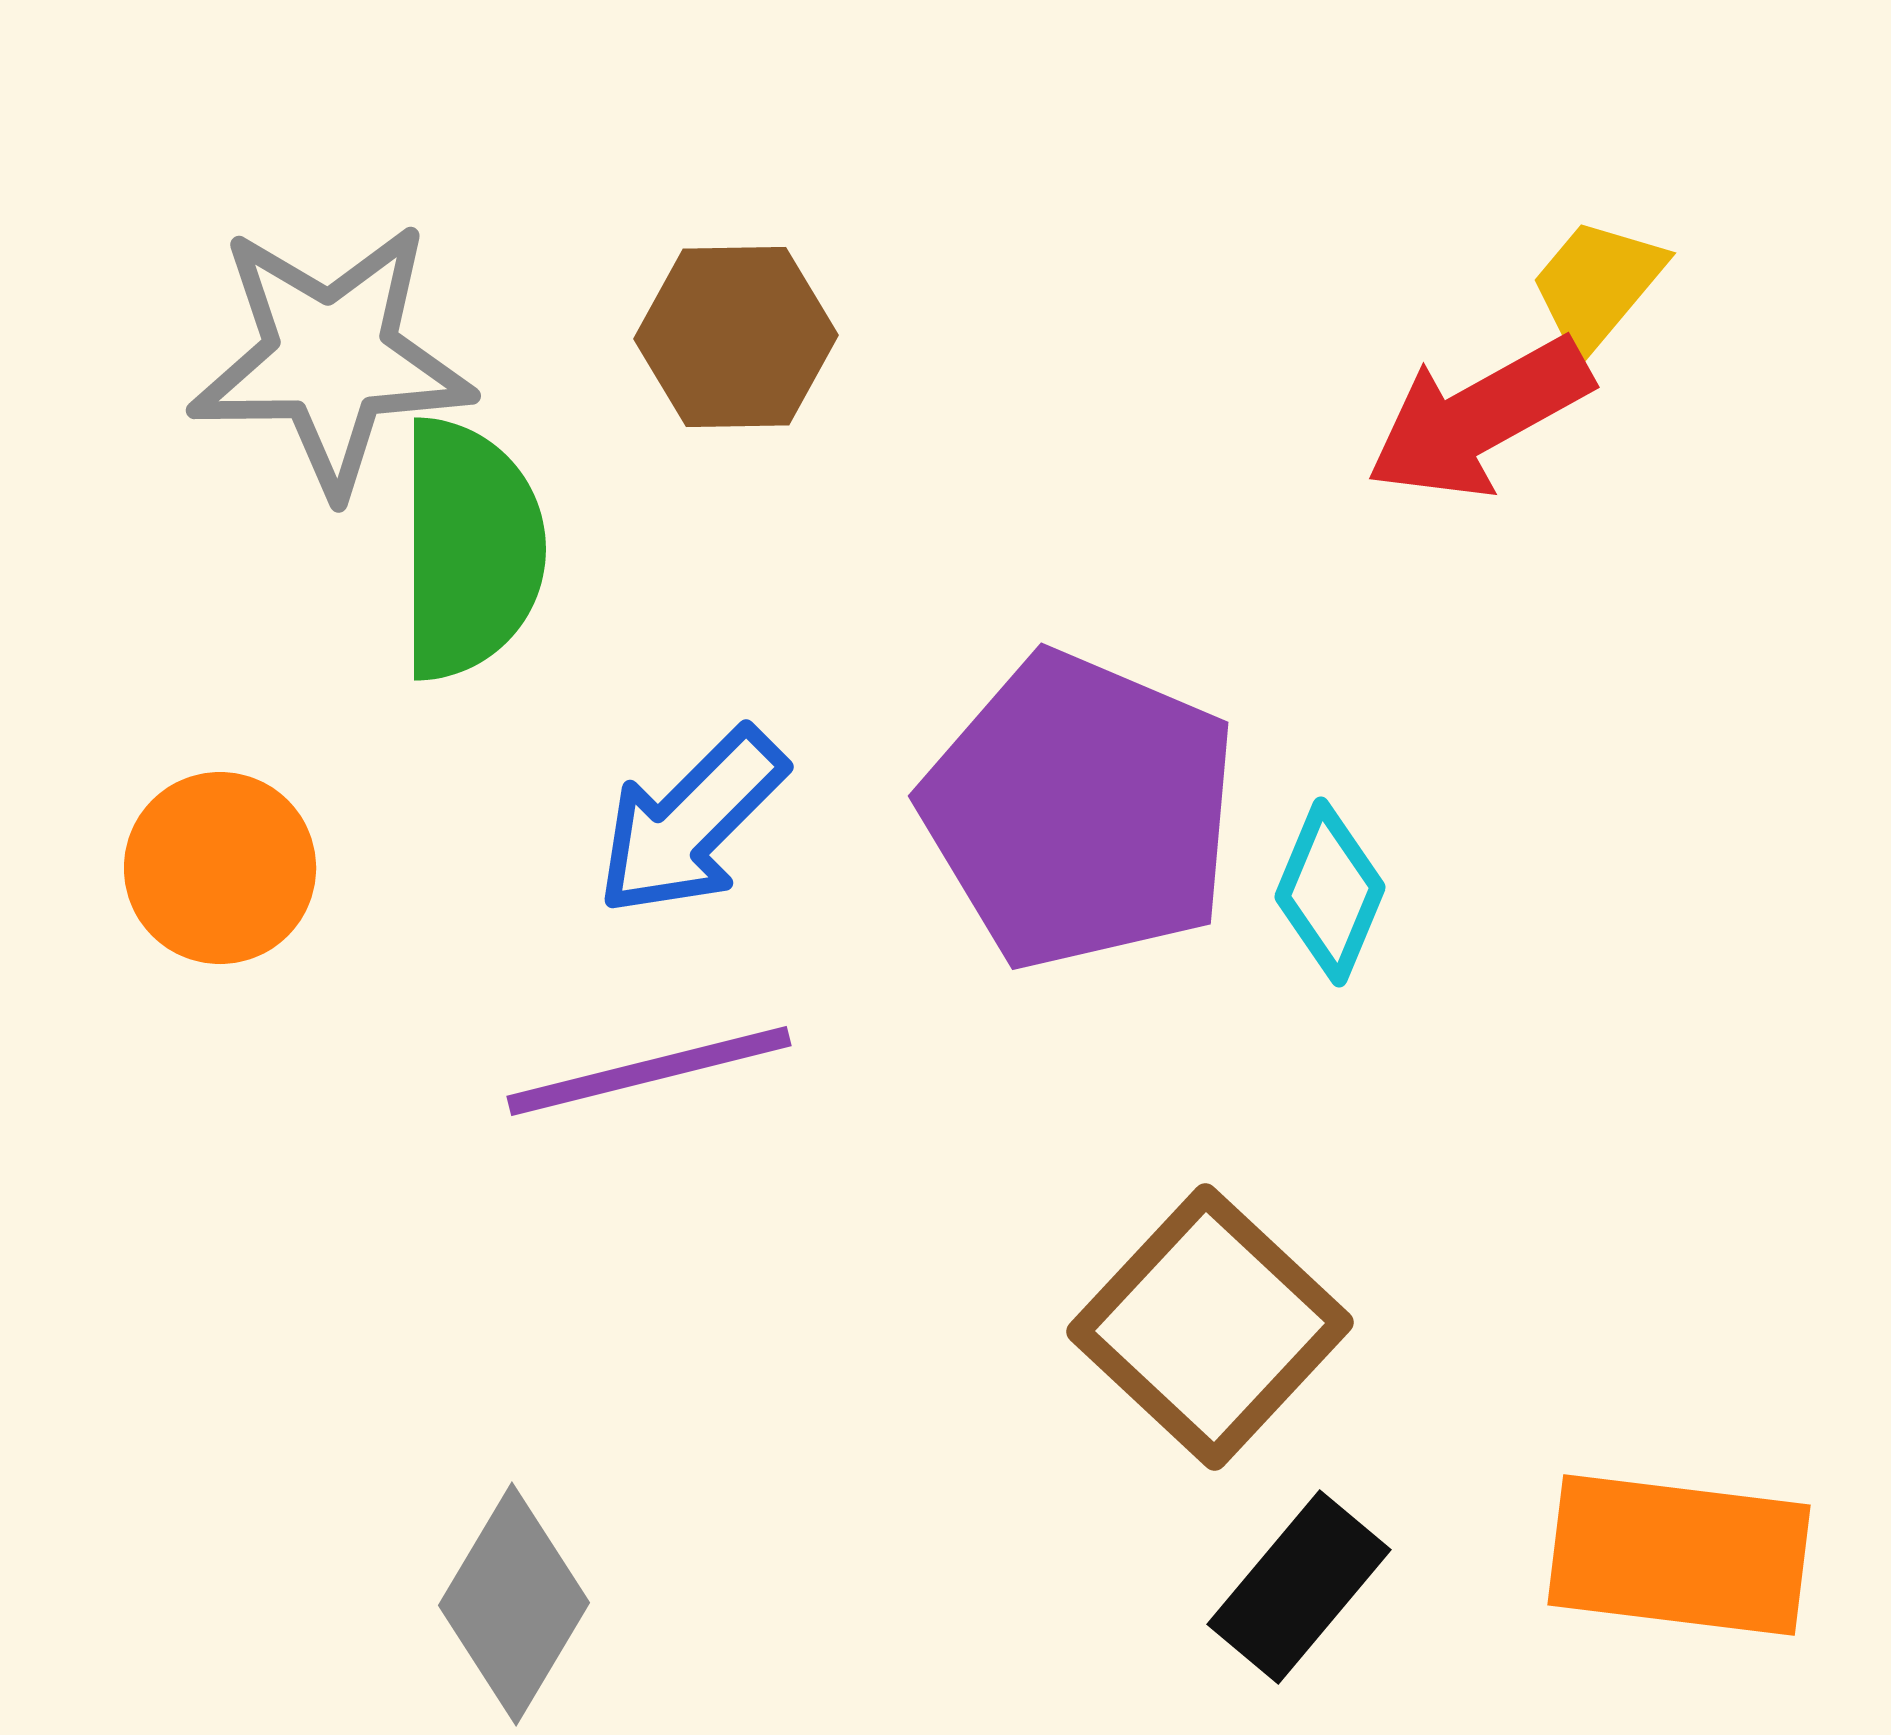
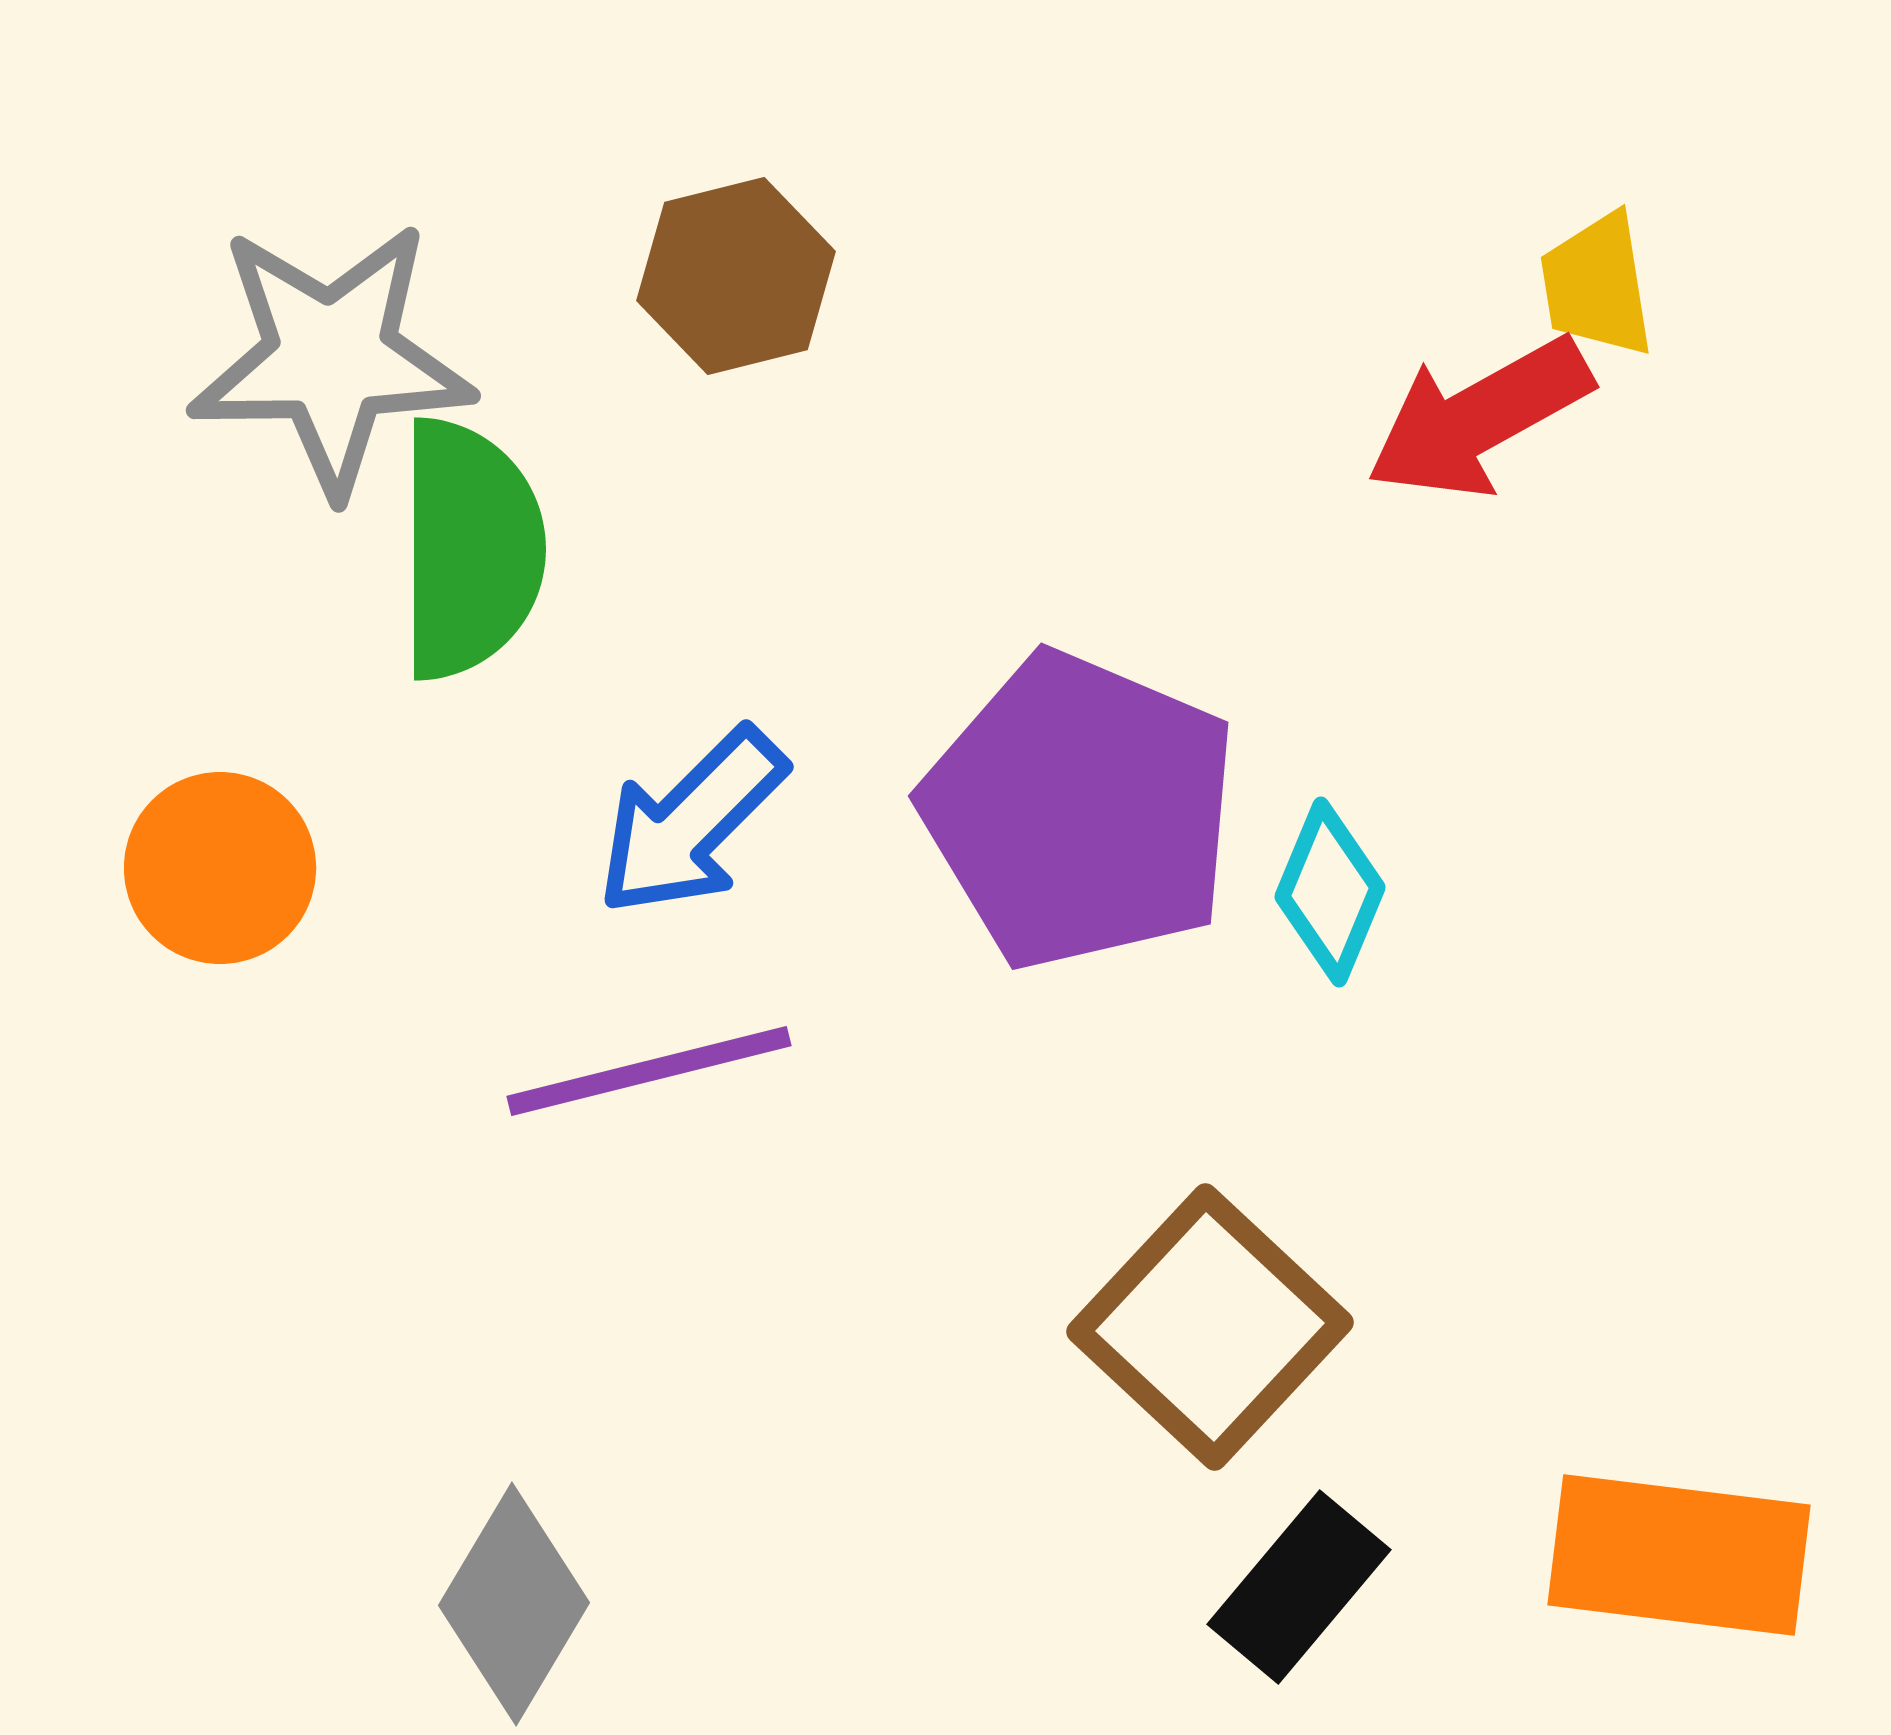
yellow trapezoid: rotated 49 degrees counterclockwise
brown hexagon: moved 61 px up; rotated 13 degrees counterclockwise
